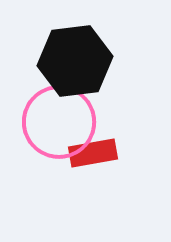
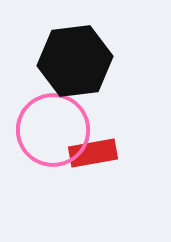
pink circle: moved 6 px left, 8 px down
